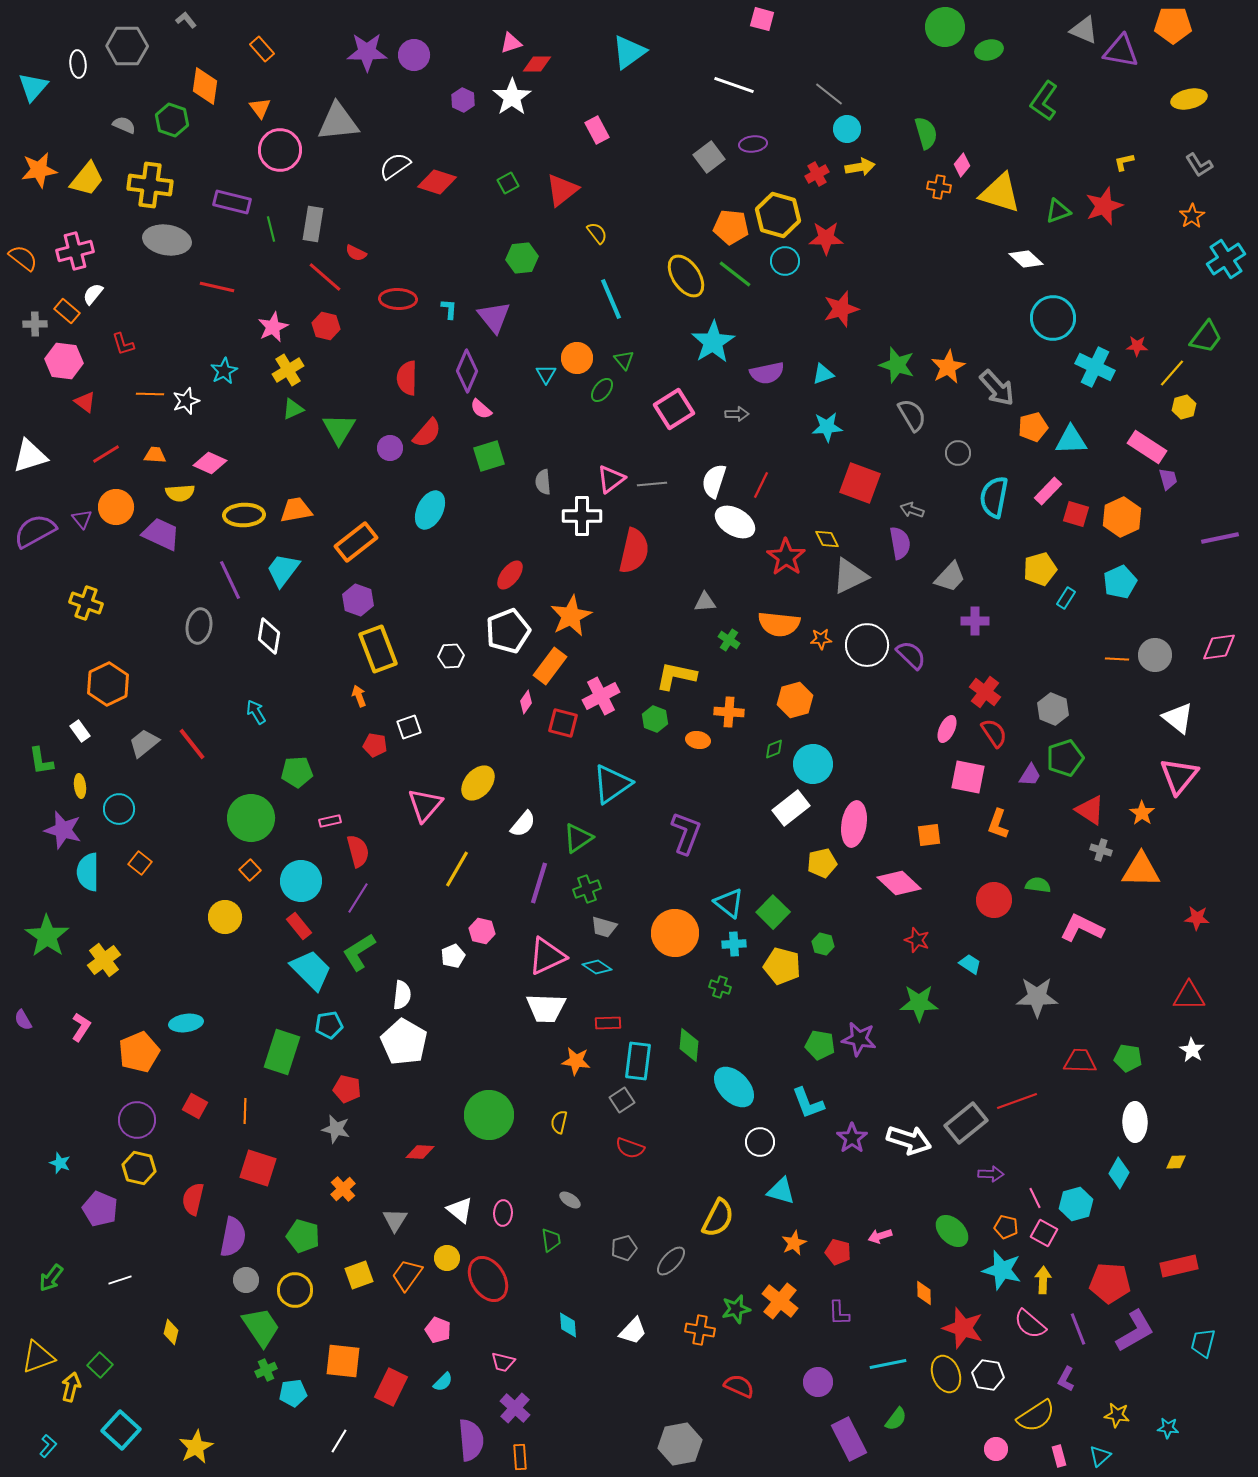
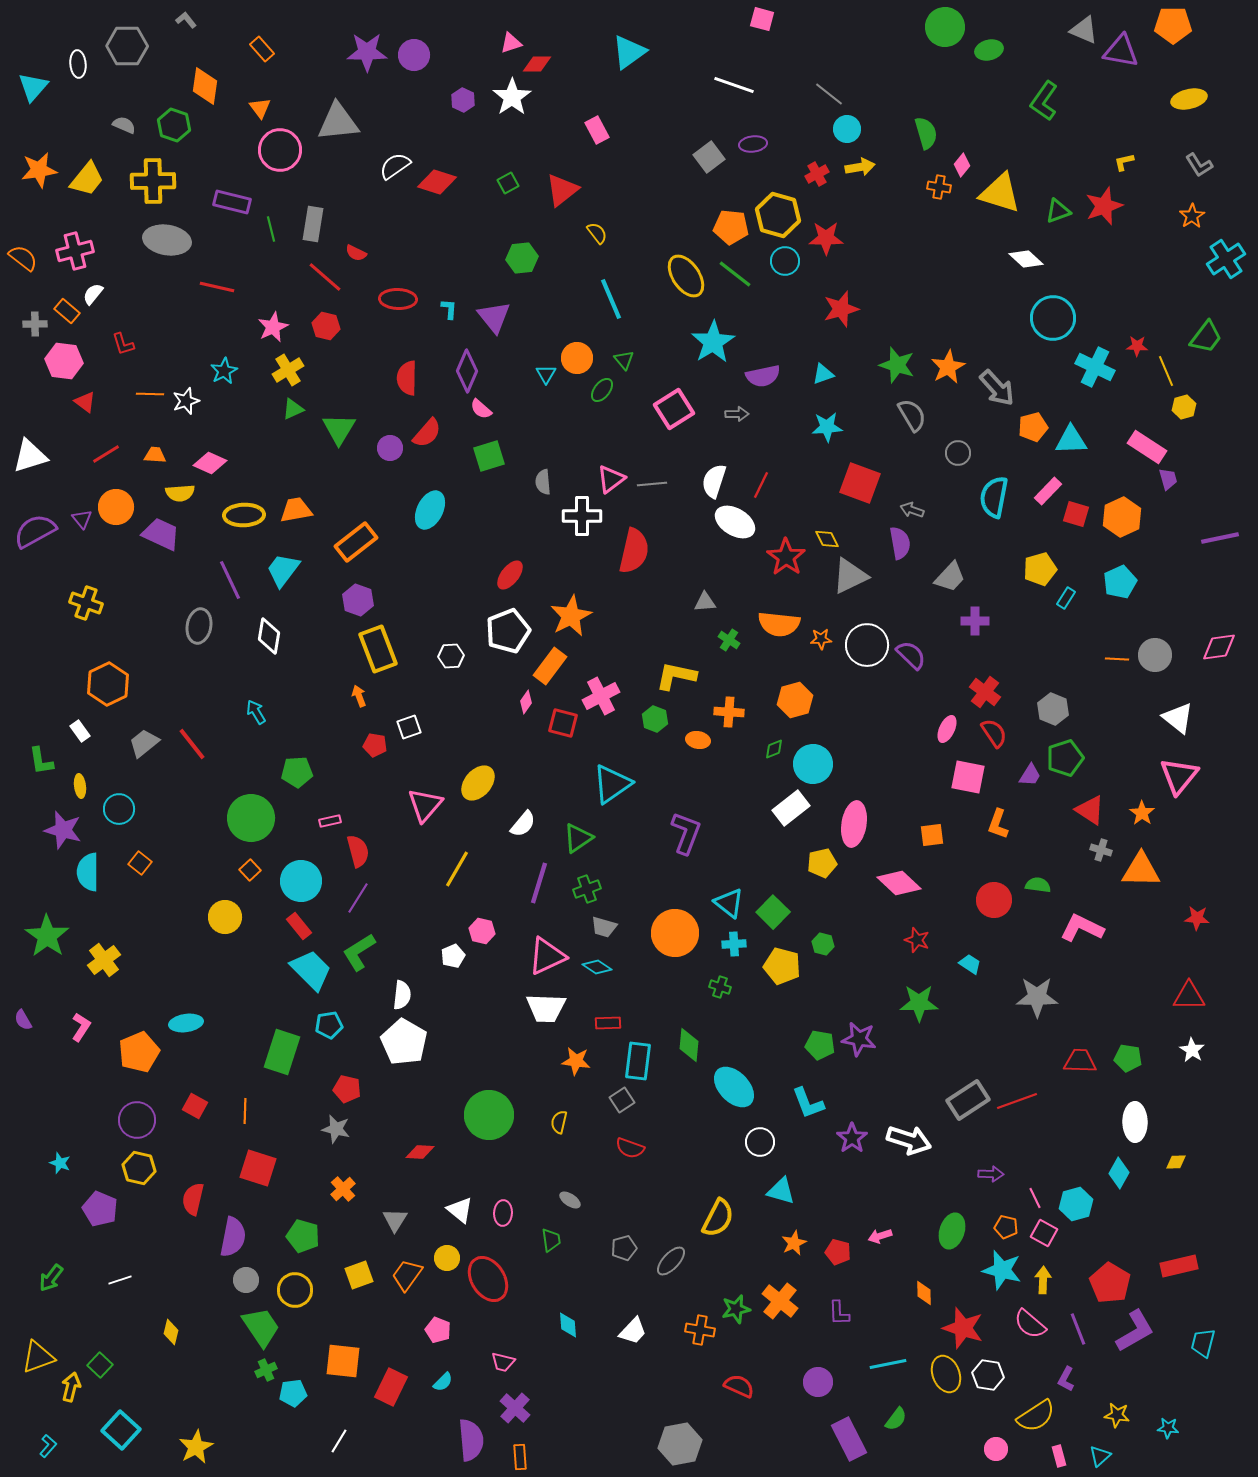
green hexagon at (172, 120): moved 2 px right, 5 px down
yellow cross at (150, 185): moved 3 px right, 4 px up; rotated 9 degrees counterclockwise
purple semicircle at (767, 373): moved 4 px left, 3 px down
yellow line at (1172, 373): moved 6 px left, 2 px up; rotated 64 degrees counterclockwise
orange square at (929, 835): moved 3 px right
gray rectangle at (966, 1123): moved 2 px right, 23 px up; rotated 6 degrees clockwise
green ellipse at (952, 1231): rotated 64 degrees clockwise
red pentagon at (1110, 1283): rotated 27 degrees clockwise
